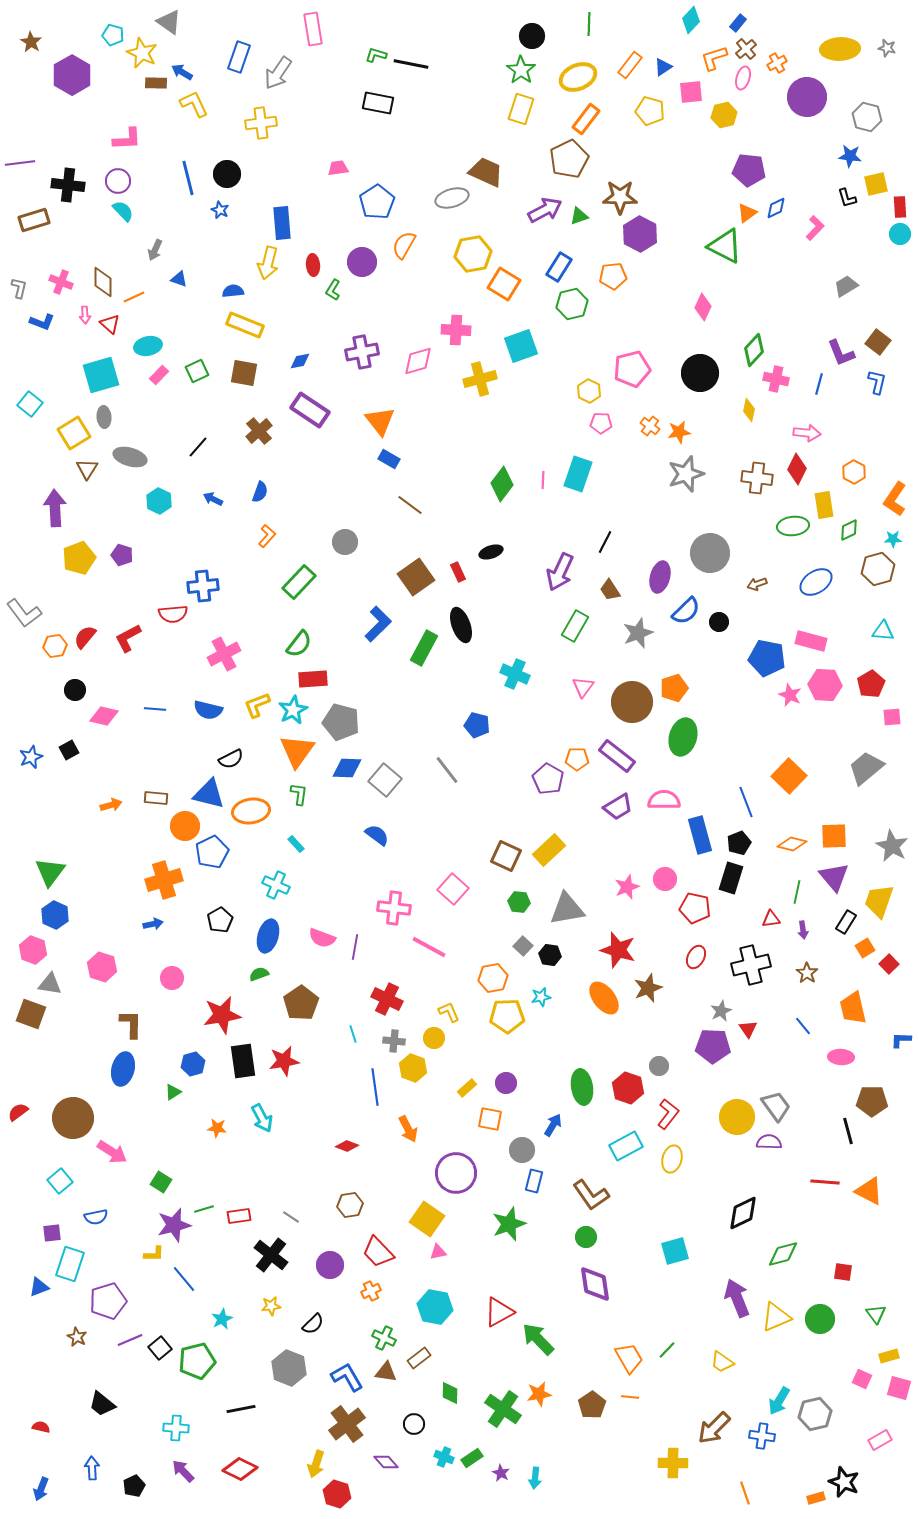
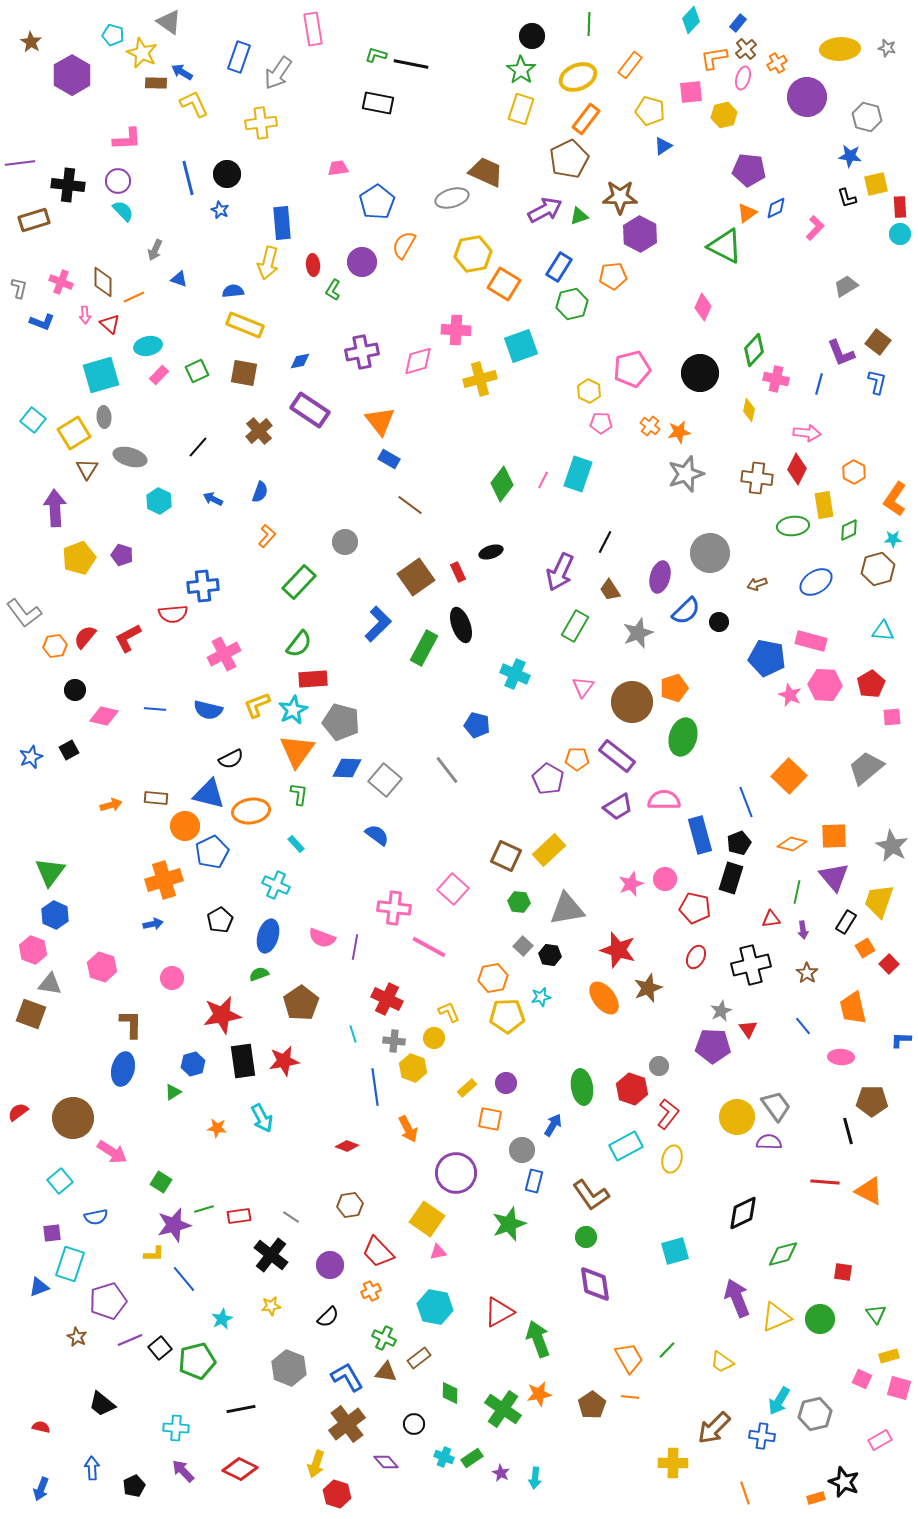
orange L-shape at (714, 58): rotated 8 degrees clockwise
blue triangle at (663, 67): moved 79 px down
cyan square at (30, 404): moved 3 px right, 16 px down
pink line at (543, 480): rotated 24 degrees clockwise
pink star at (627, 887): moved 4 px right, 3 px up
red hexagon at (628, 1088): moved 4 px right, 1 px down
black semicircle at (313, 1324): moved 15 px right, 7 px up
green arrow at (538, 1339): rotated 24 degrees clockwise
